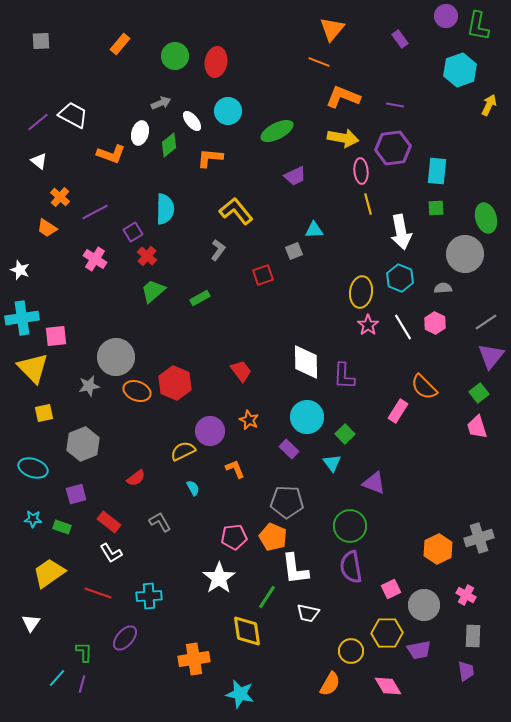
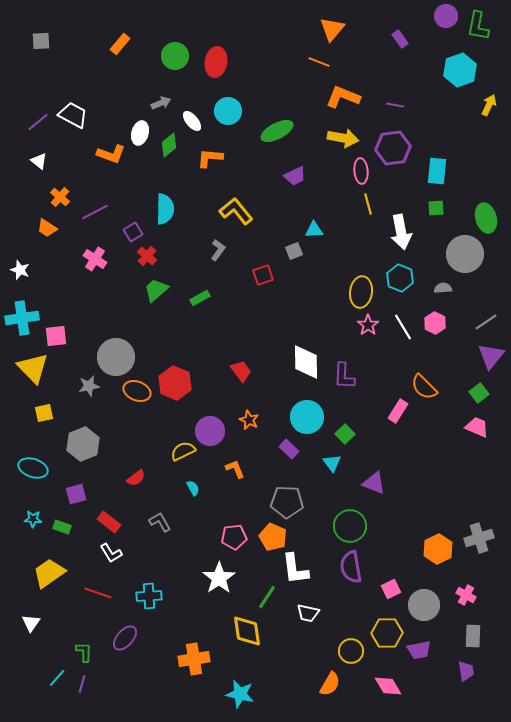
green trapezoid at (153, 291): moved 3 px right, 1 px up
pink trapezoid at (477, 427): rotated 130 degrees clockwise
